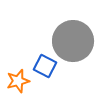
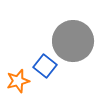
blue square: rotated 10 degrees clockwise
